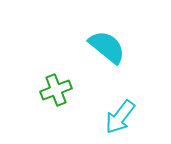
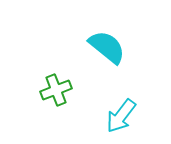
cyan arrow: moved 1 px right, 1 px up
